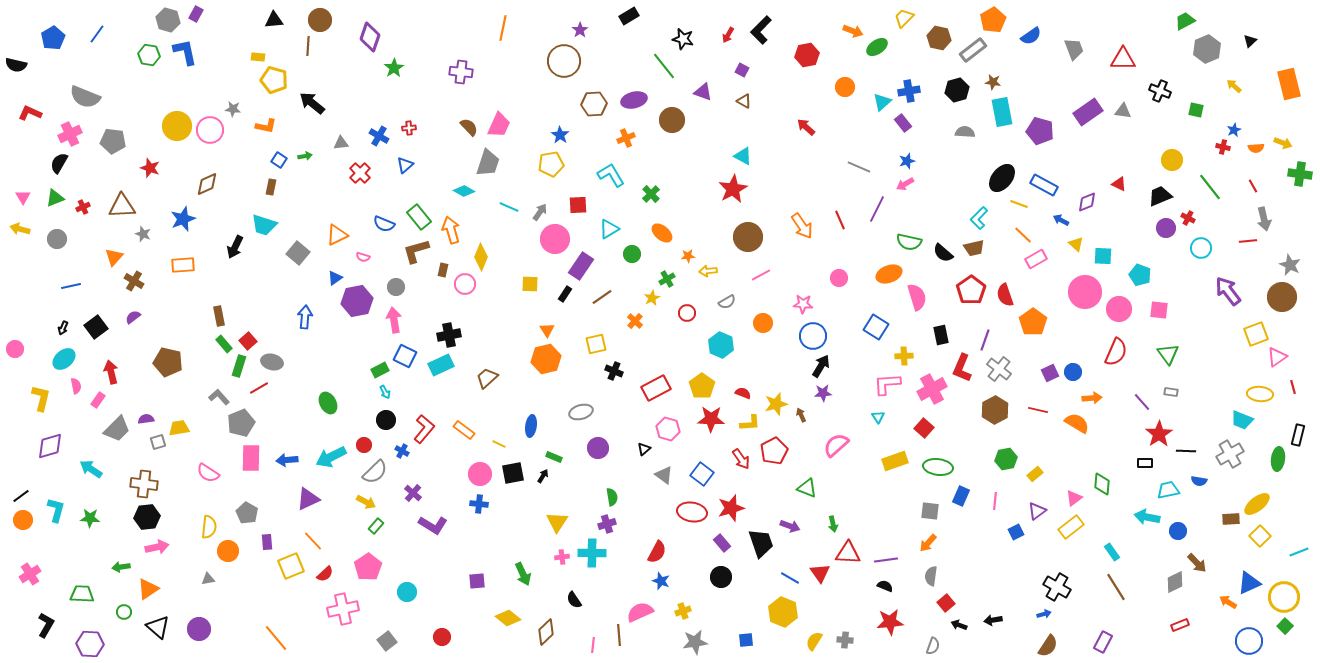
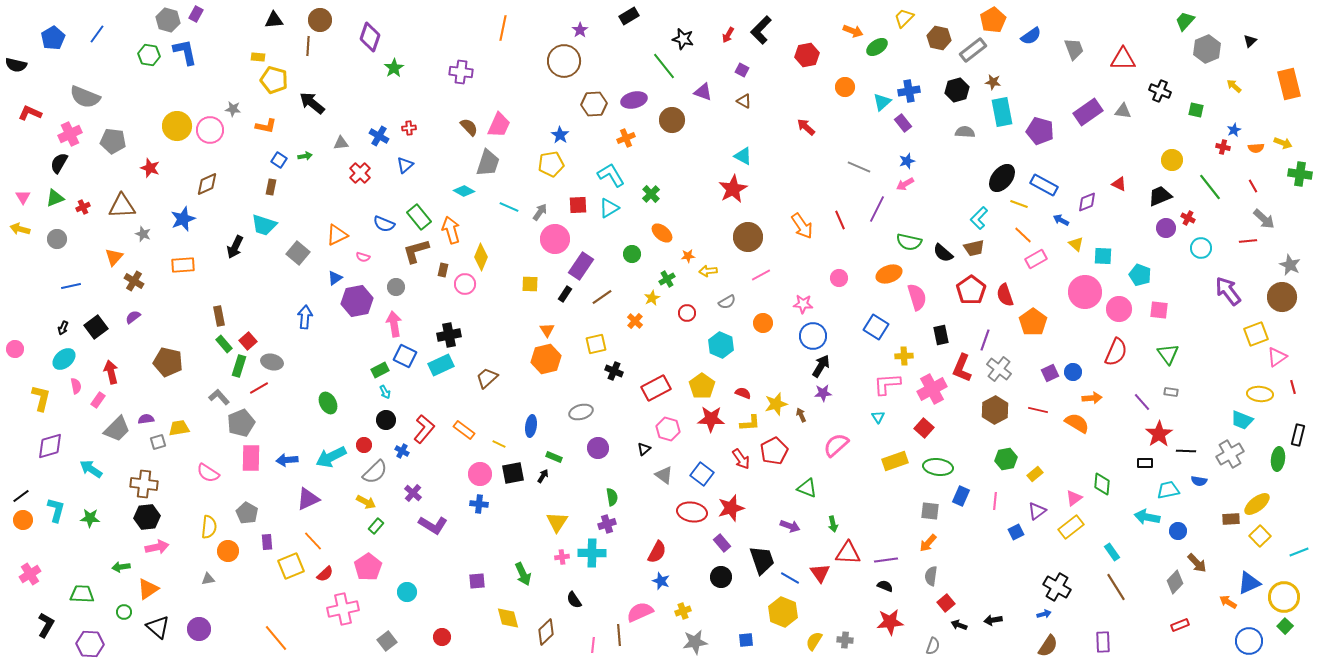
green trapezoid at (1185, 21): rotated 20 degrees counterclockwise
gray arrow at (1264, 219): rotated 35 degrees counterclockwise
cyan triangle at (609, 229): moved 21 px up
pink arrow at (394, 320): moved 4 px down
black trapezoid at (761, 543): moved 1 px right, 17 px down
gray diamond at (1175, 582): rotated 20 degrees counterclockwise
yellow diamond at (508, 618): rotated 35 degrees clockwise
purple rectangle at (1103, 642): rotated 30 degrees counterclockwise
